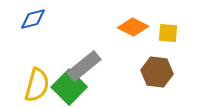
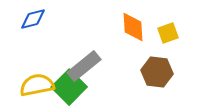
orange diamond: rotated 60 degrees clockwise
yellow square: rotated 25 degrees counterclockwise
yellow semicircle: rotated 116 degrees counterclockwise
